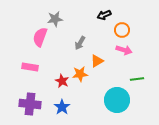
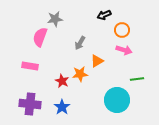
pink rectangle: moved 1 px up
